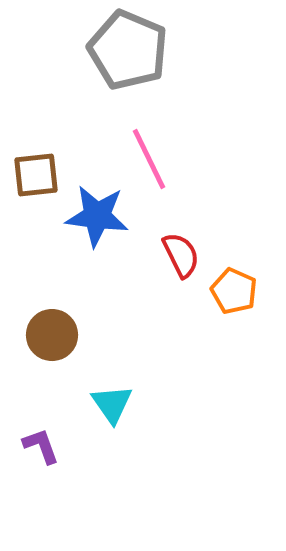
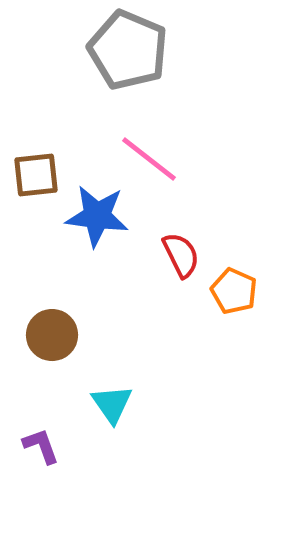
pink line: rotated 26 degrees counterclockwise
